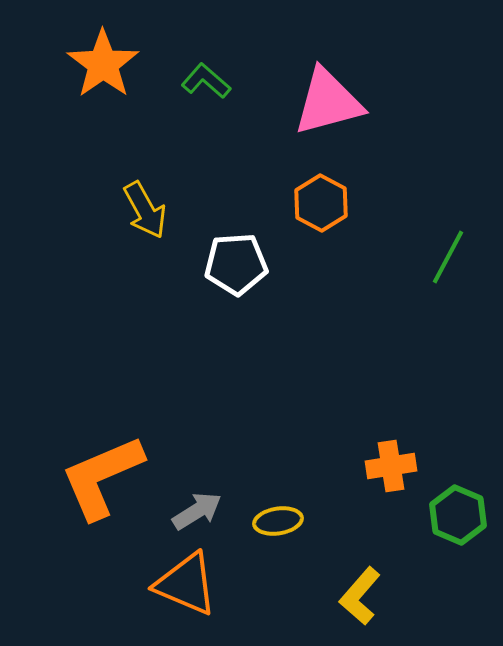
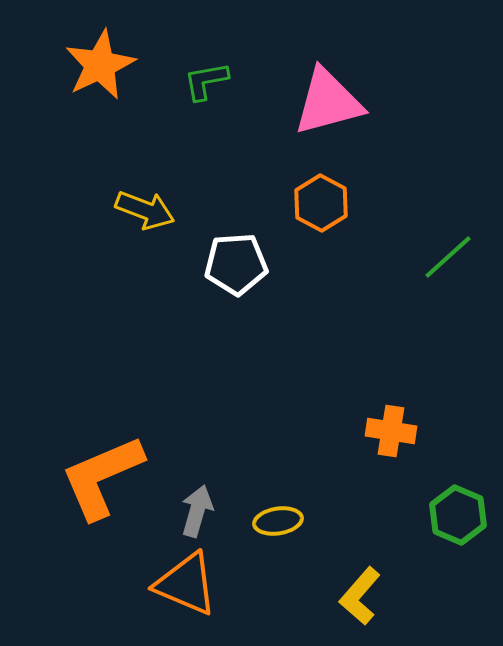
orange star: moved 3 px left, 1 px down; rotated 10 degrees clockwise
green L-shape: rotated 51 degrees counterclockwise
yellow arrow: rotated 40 degrees counterclockwise
green line: rotated 20 degrees clockwise
orange cross: moved 35 px up; rotated 18 degrees clockwise
gray arrow: rotated 42 degrees counterclockwise
